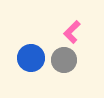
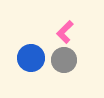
pink L-shape: moved 7 px left
